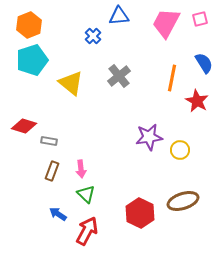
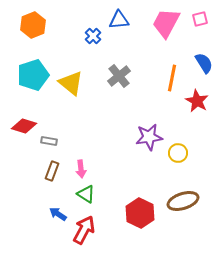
blue triangle: moved 4 px down
orange hexagon: moved 4 px right
cyan pentagon: moved 1 px right, 15 px down
yellow circle: moved 2 px left, 3 px down
green triangle: rotated 12 degrees counterclockwise
red arrow: moved 3 px left, 1 px up
